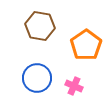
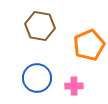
orange pentagon: moved 3 px right; rotated 12 degrees clockwise
pink cross: rotated 24 degrees counterclockwise
